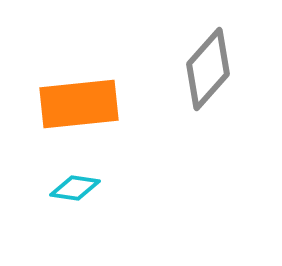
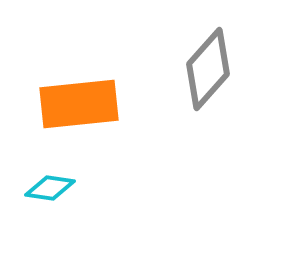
cyan diamond: moved 25 px left
